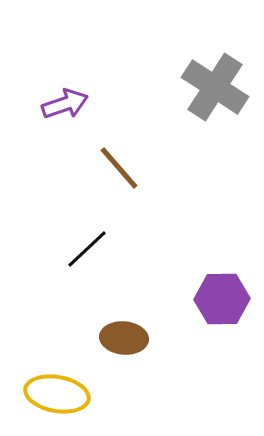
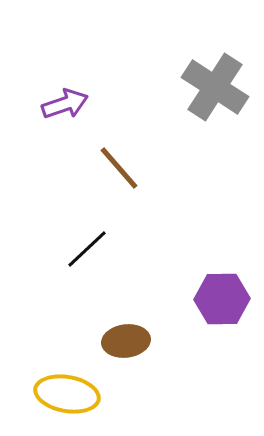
brown ellipse: moved 2 px right, 3 px down; rotated 12 degrees counterclockwise
yellow ellipse: moved 10 px right
